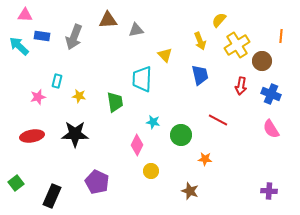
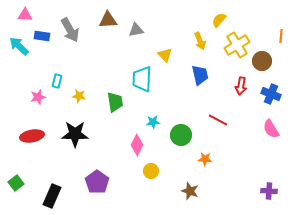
gray arrow: moved 4 px left, 7 px up; rotated 50 degrees counterclockwise
cyan star: rotated 16 degrees counterclockwise
purple pentagon: rotated 10 degrees clockwise
